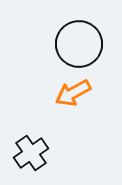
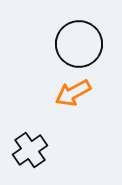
black cross: moved 1 px left, 3 px up
